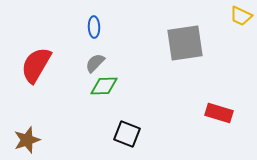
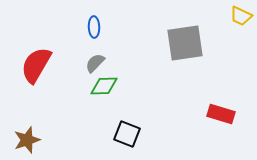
red rectangle: moved 2 px right, 1 px down
